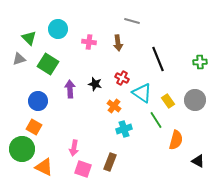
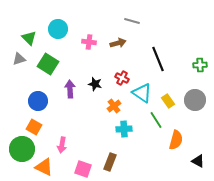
brown arrow: rotated 98 degrees counterclockwise
green cross: moved 3 px down
orange cross: rotated 16 degrees clockwise
cyan cross: rotated 14 degrees clockwise
pink arrow: moved 12 px left, 3 px up
